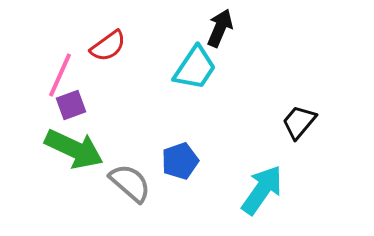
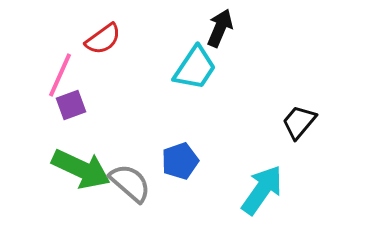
red semicircle: moved 5 px left, 7 px up
green arrow: moved 7 px right, 20 px down
